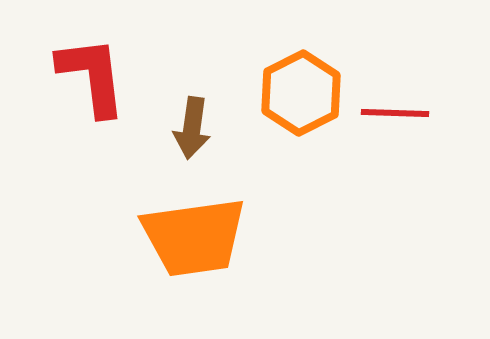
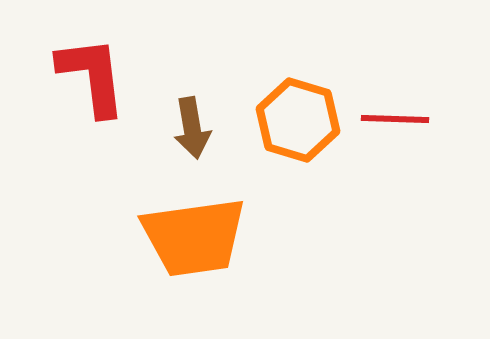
orange hexagon: moved 3 px left, 27 px down; rotated 16 degrees counterclockwise
red line: moved 6 px down
brown arrow: rotated 18 degrees counterclockwise
